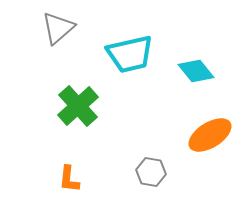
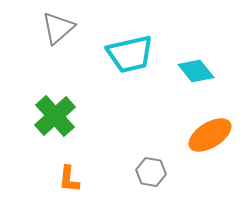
green cross: moved 23 px left, 10 px down
